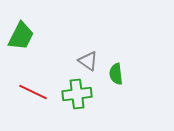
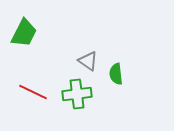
green trapezoid: moved 3 px right, 3 px up
